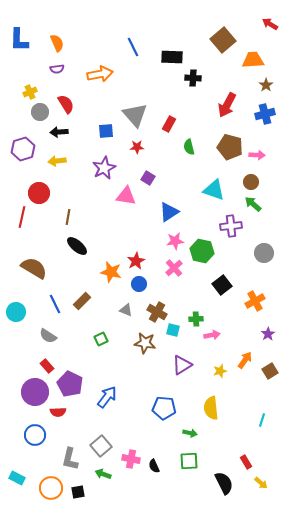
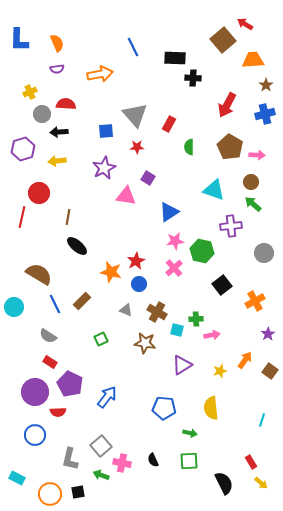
red arrow at (270, 24): moved 25 px left
black rectangle at (172, 57): moved 3 px right, 1 px down
red semicircle at (66, 104): rotated 54 degrees counterclockwise
gray circle at (40, 112): moved 2 px right, 2 px down
green semicircle at (189, 147): rotated 14 degrees clockwise
brown pentagon at (230, 147): rotated 15 degrees clockwise
brown semicircle at (34, 268): moved 5 px right, 6 px down
cyan circle at (16, 312): moved 2 px left, 5 px up
cyan square at (173, 330): moved 4 px right
red rectangle at (47, 366): moved 3 px right, 4 px up; rotated 16 degrees counterclockwise
brown square at (270, 371): rotated 21 degrees counterclockwise
pink cross at (131, 459): moved 9 px left, 4 px down
red rectangle at (246, 462): moved 5 px right
black semicircle at (154, 466): moved 1 px left, 6 px up
green arrow at (103, 474): moved 2 px left, 1 px down
orange circle at (51, 488): moved 1 px left, 6 px down
